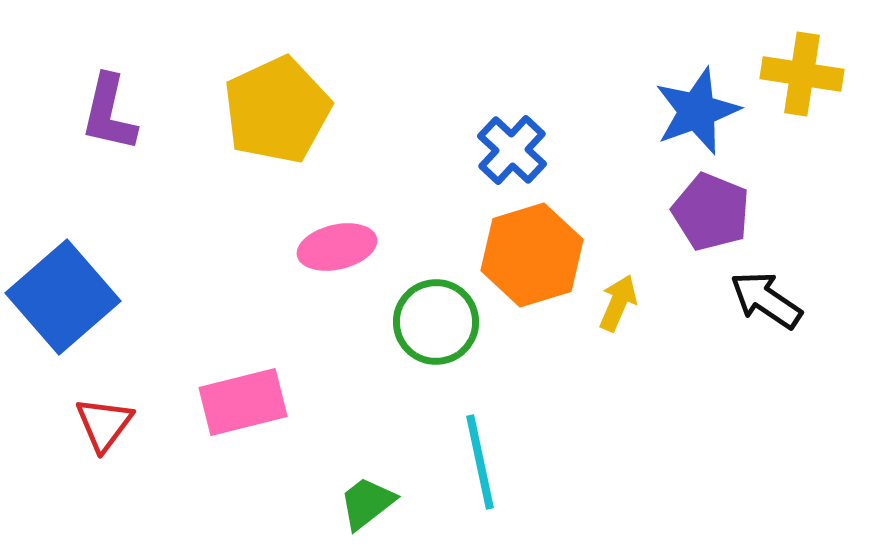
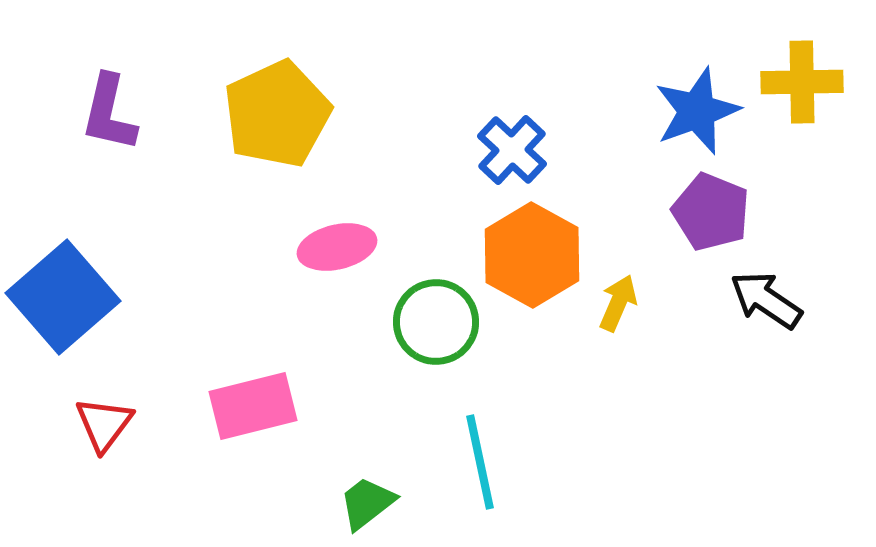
yellow cross: moved 8 px down; rotated 10 degrees counterclockwise
yellow pentagon: moved 4 px down
orange hexagon: rotated 14 degrees counterclockwise
pink rectangle: moved 10 px right, 4 px down
